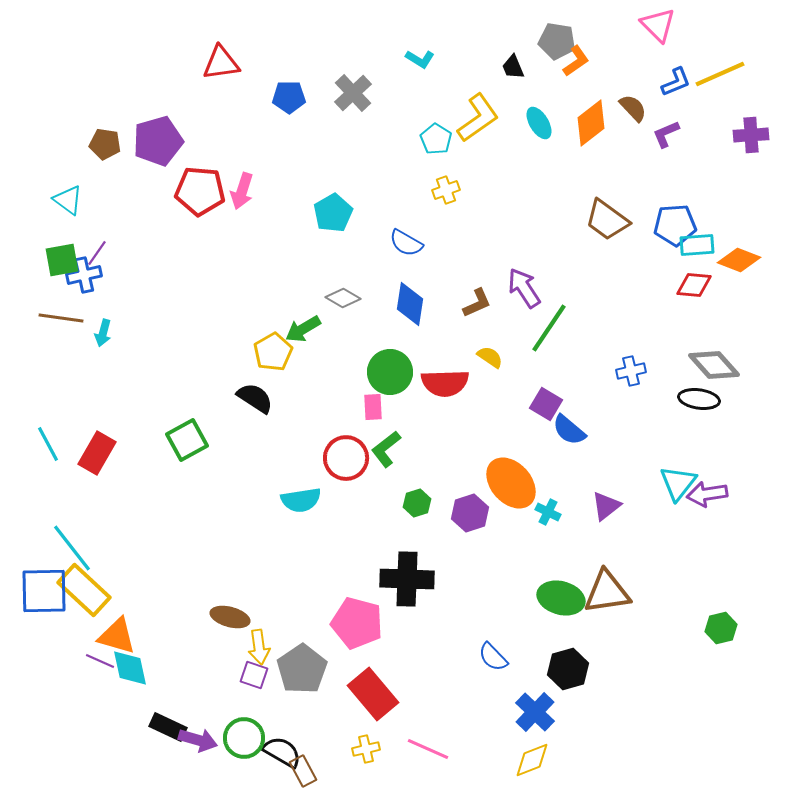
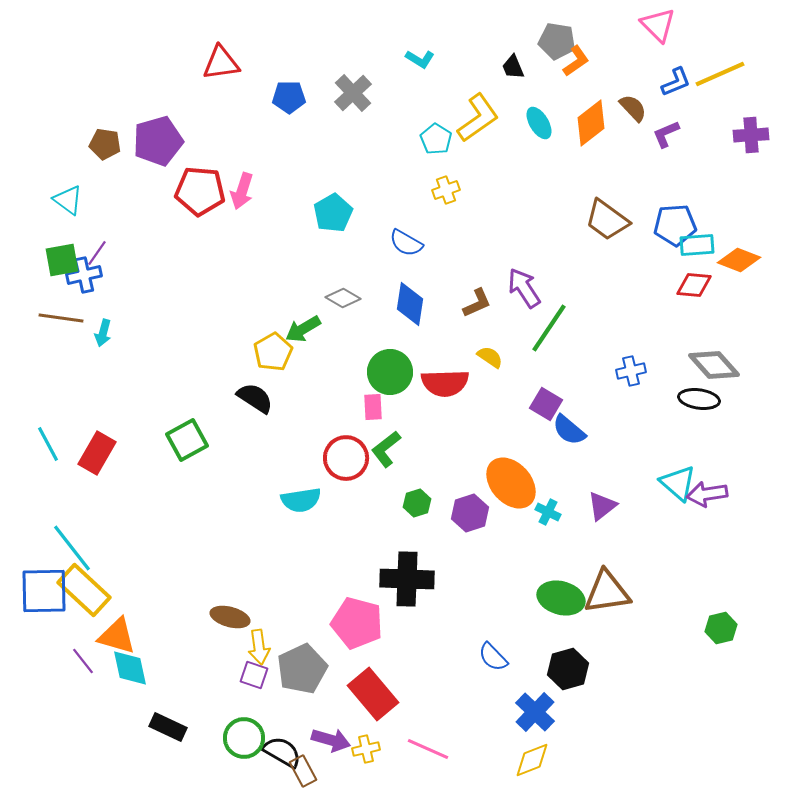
cyan triangle at (678, 483): rotated 27 degrees counterclockwise
purple triangle at (606, 506): moved 4 px left
purple line at (100, 661): moved 17 px left; rotated 28 degrees clockwise
gray pentagon at (302, 669): rotated 9 degrees clockwise
purple arrow at (198, 740): moved 133 px right
